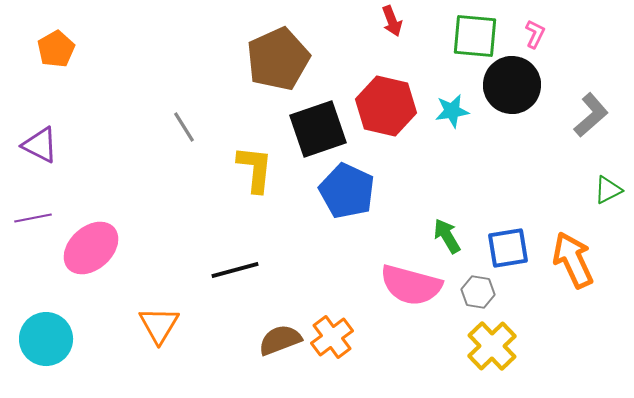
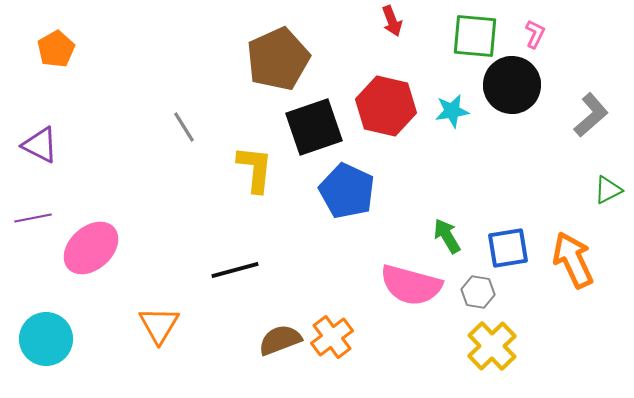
black square: moved 4 px left, 2 px up
